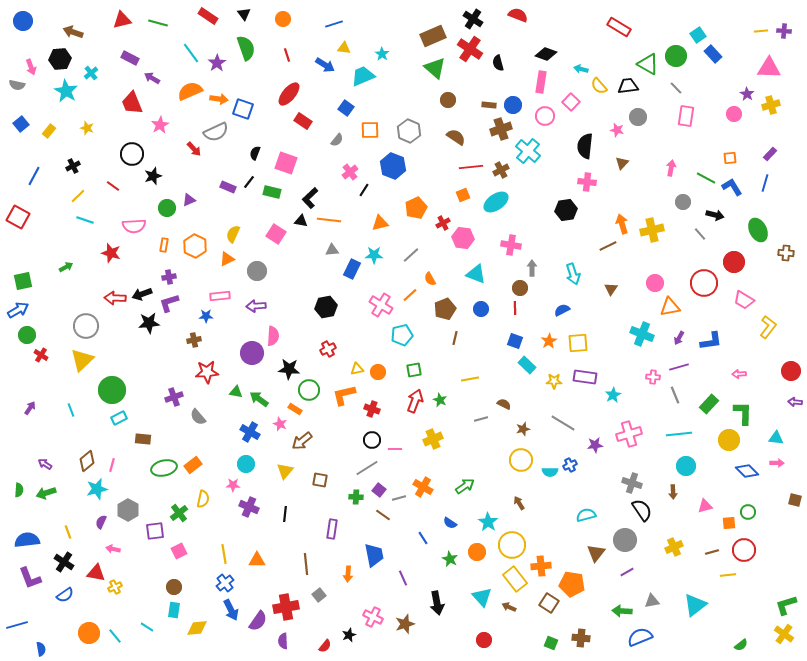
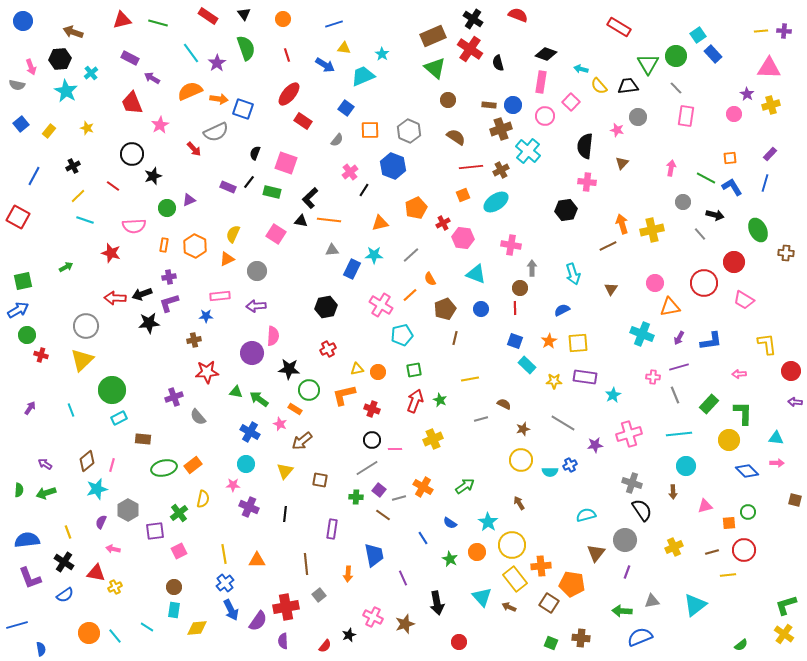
green triangle at (648, 64): rotated 30 degrees clockwise
yellow L-shape at (768, 327): moved 1 px left, 17 px down; rotated 45 degrees counterclockwise
red cross at (41, 355): rotated 16 degrees counterclockwise
purple line at (627, 572): rotated 40 degrees counterclockwise
red circle at (484, 640): moved 25 px left, 2 px down
